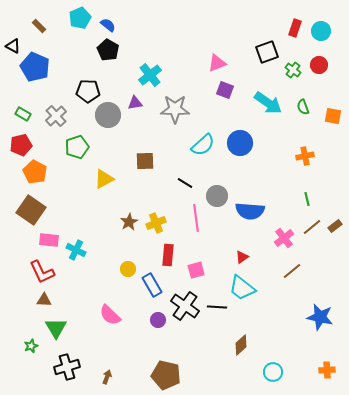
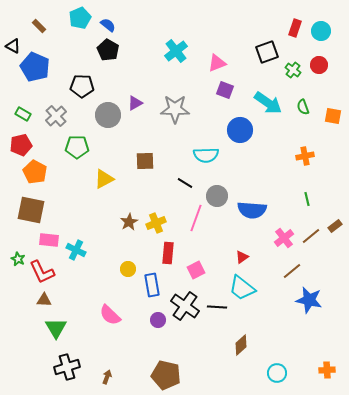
cyan cross at (150, 75): moved 26 px right, 24 px up
black pentagon at (88, 91): moved 6 px left, 5 px up
purple triangle at (135, 103): rotated 21 degrees counterclockwise
blue circle at (240, 143): moved 13 px up
cyan semicircle at (203, 145): moved 3 px right, 10 px down; rotated 40 degrees clockwise
green pentagon at (77, 147): rotated 20 degrees clockwise
brown square at (31, 210): rotated 24 degrees counterclockwise
blue semicircle at (250, 211): moved 2 px right, 1 px up
pink line at (196, 218): rotated 28 degrees clockwise
brown line at (312, 227): moved 1 px left, 9 px down
red rectangle at (168, 255): moved 2 px up
pink square at (196, 270): rotated 12 degrees counterclockwise
blue rectangle at (152, 285): rotated 20 degrees clockwise
blue star at (320, 317): moved 11 px left, 17 px up
green star at (31, 346): moved 13 px left, 87 px up; rotated 24 degrees counterclockwise
cyan circle at (273, 372): moved 4 px right, 1 px down
